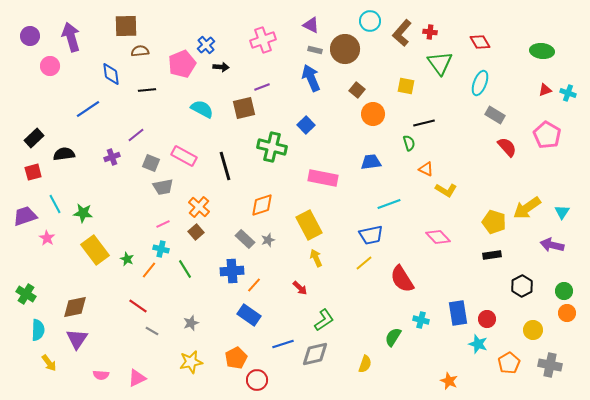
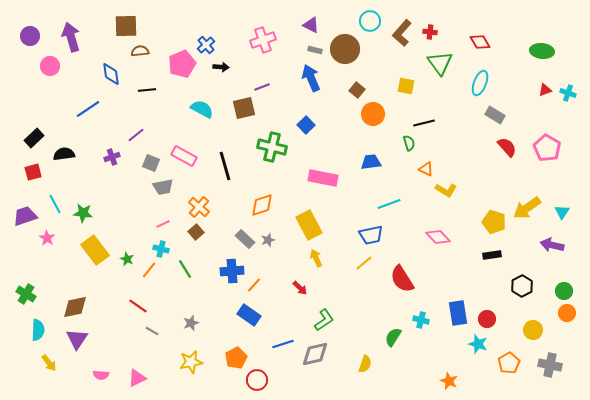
pink pentagon at (547, 135): moved 13 px down
